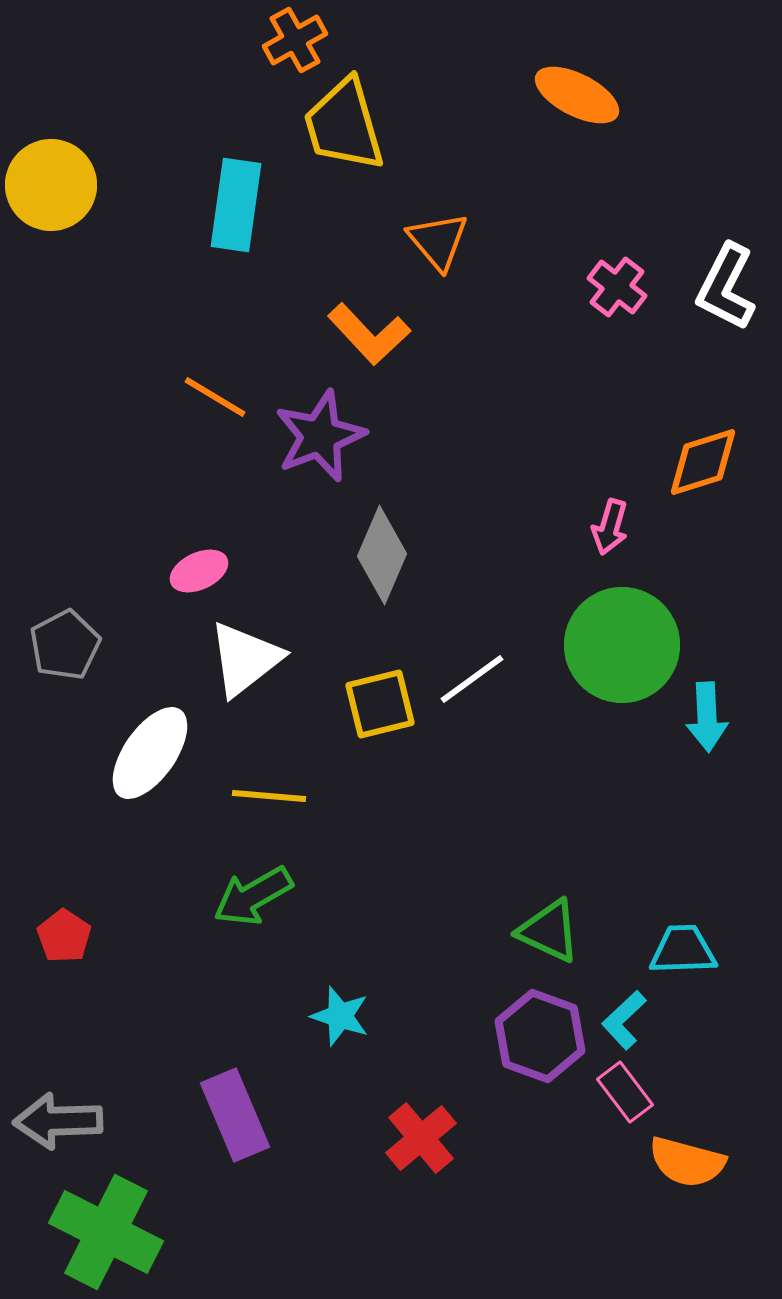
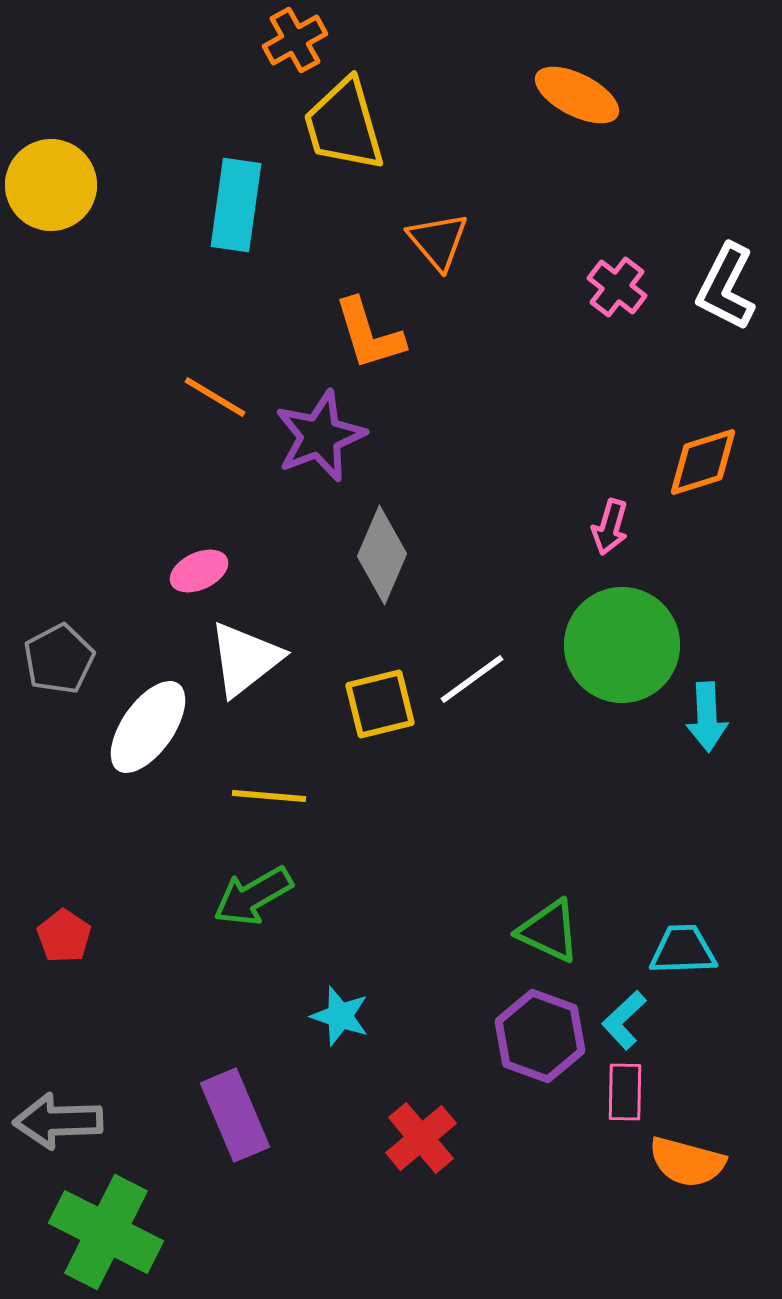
orange L-shape: rotated 26 degrees clockwise
gray pentagon: moved 6 px left, 14 px down
white ellipse: moved 2 px left, 26 px up
pink rectangle: rotated 38 degrees clockwise
